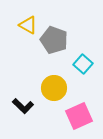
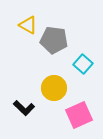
gray pentagon: rotated 12 degrees counterclockwise
black L-shape: moved 1 px right, 2 px down
pink square: moved 1 px up
